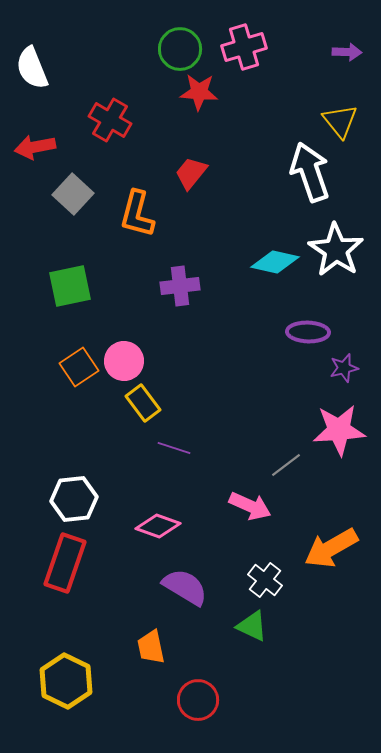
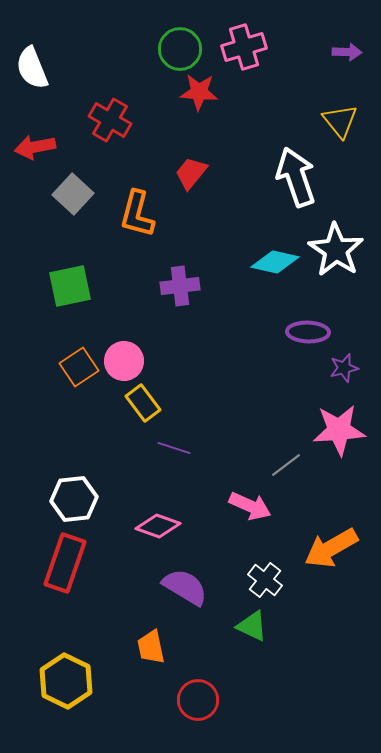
white arrow: moved 14 px left, 5 px down
